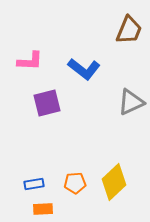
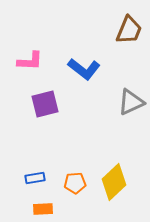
purple square: moved 2 px left, 1 px down
blue rectangle: moved 1 px right, 6 px up
